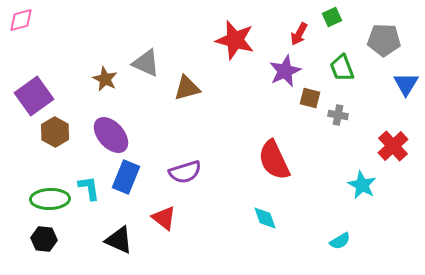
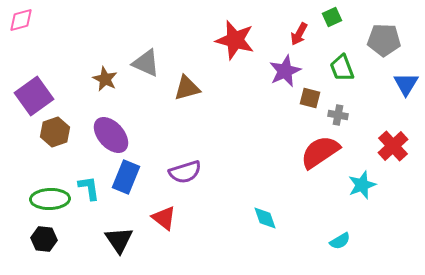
brown hexagon: rotated 12 degrees clockwise
red semicircle: moved 46 px right, 8 px up; rotated 81 degrees clockwise
cyan star: rotated 24 degrees clockwise
black triangle: rotated 32 degrees clockwise
